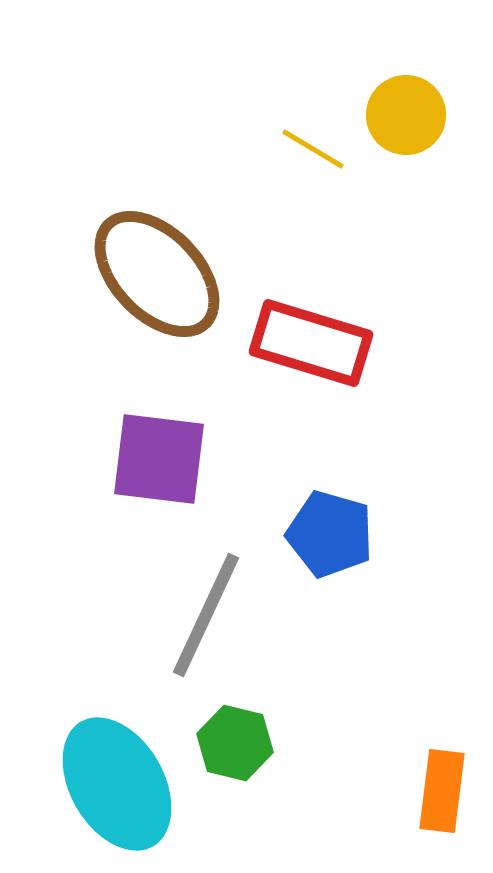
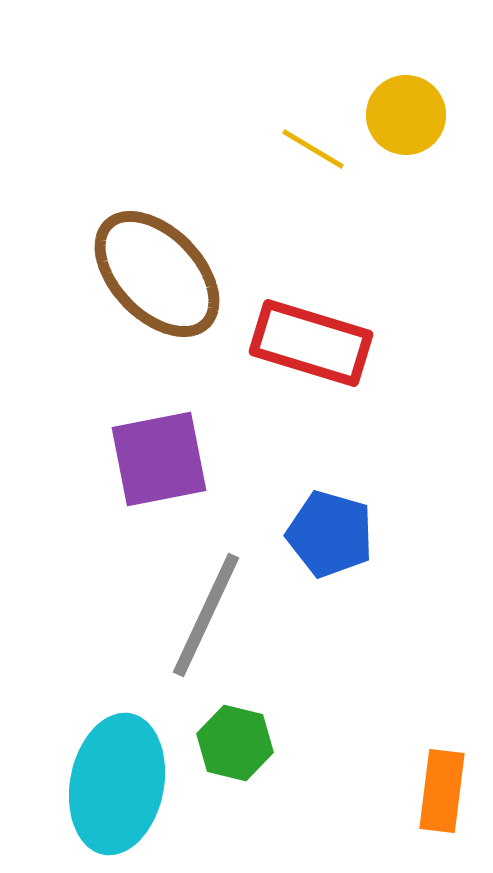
purple square: rotated 18 degrees counterclockwise
cyan ellipse: rotated 41 degrees clockwise
